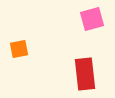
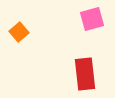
orange square: moved 17 px up; rotated 30 degrees counterclockwise
